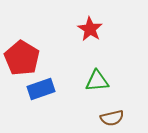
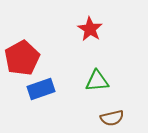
red pentagon: rotated 12 degrees clockwise
